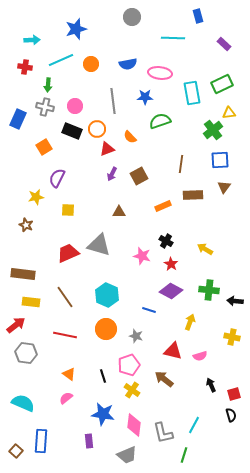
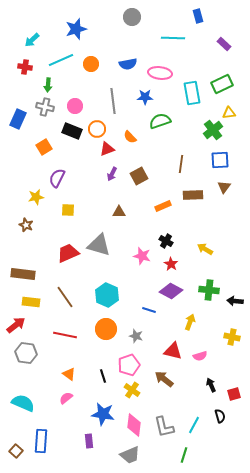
cyan arrow at (32, 40): rotated 140 degrees clockwise
black semicircle at (231, 415): moved 11 px left, 1 px down
gray L-shape at (163, 433): moved 1 px right, 6 px up
gray trapezoid at (127, 455): moved 3 px right
